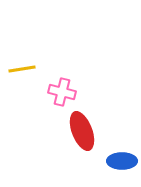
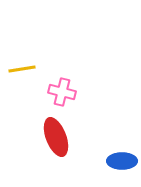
red ellipse: moved 26 px left, 6 px down
